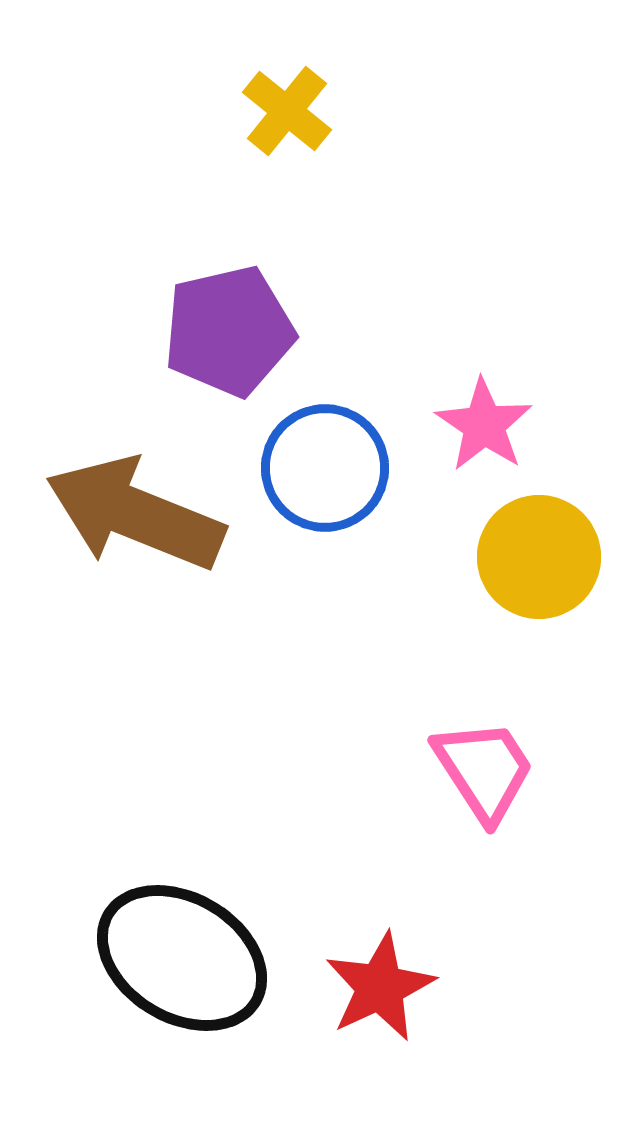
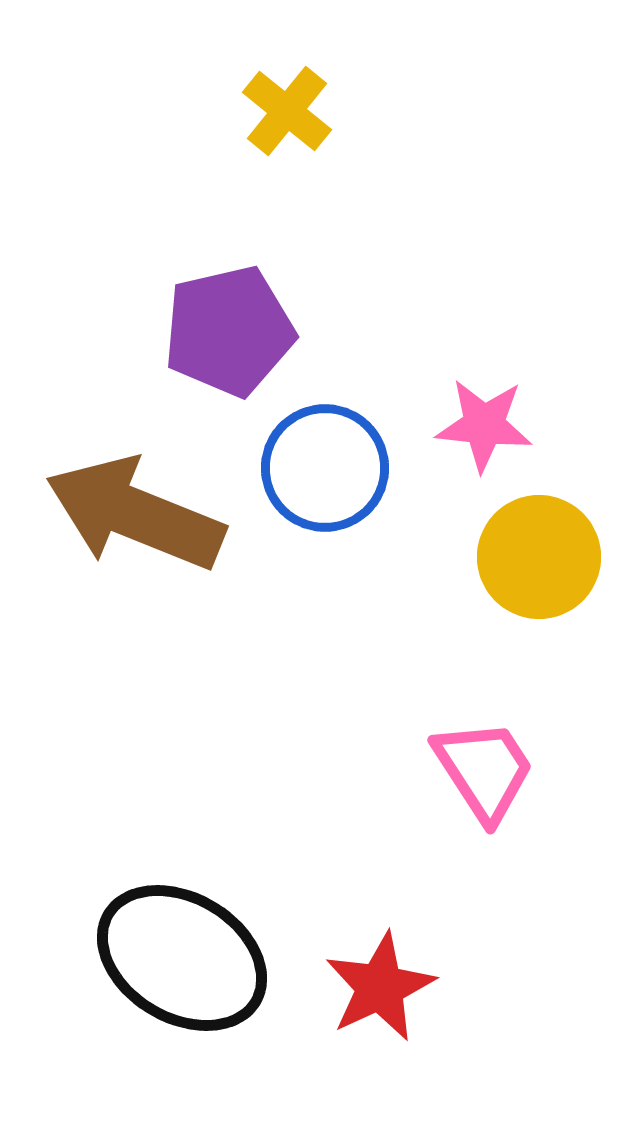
pink star: rotated 28 degrees counterclockwise
